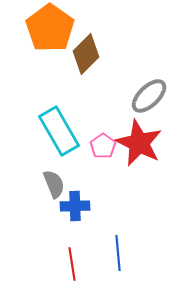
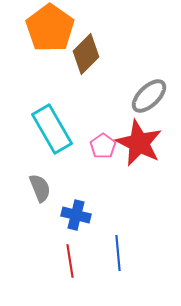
cyan rectangle: moved 7 px left, 2 px up
gray semicircle: moved 14 px left, 4 px down
blue cross: moved 1 px right, 9 px down; rotated 16 degrees clockwise
red line: moved 2 px left, 3 px up
